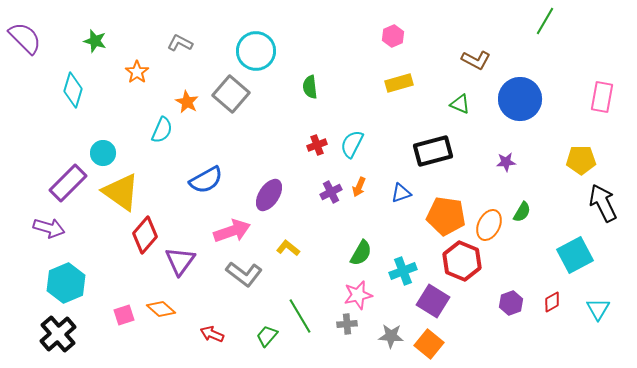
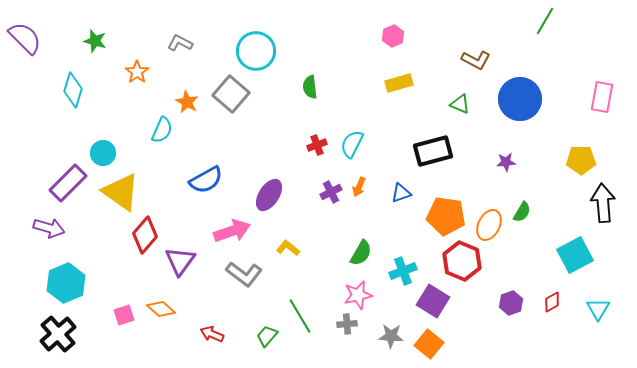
black arrow at (603, 203): rotated 21 degrees clockwise
